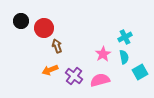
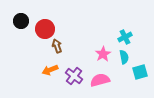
red circle: moved 1 px right, 1 px down
cyan square: rotated 14 degrees clockwise
